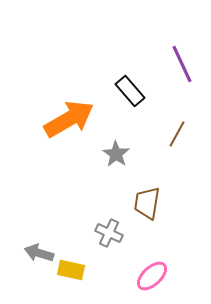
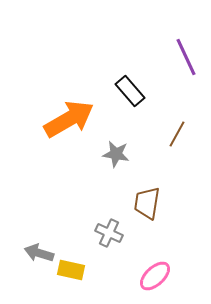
purple line: moved 4 px right, 7 px up
gray star: rotated 24 degrees counterclockwise
pink ellipse: moved 3 px right
